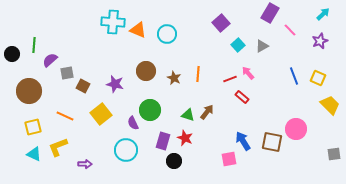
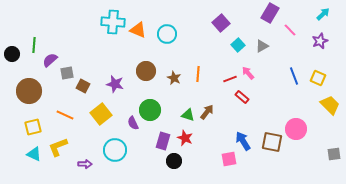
orange line at (65, 116): moved 1 px up
cyan circle at (126, 150): moved 11 px left
